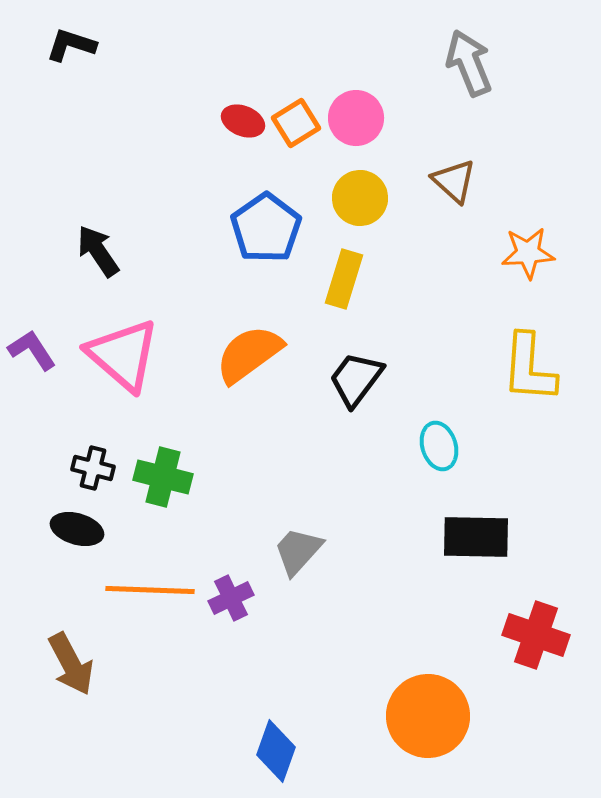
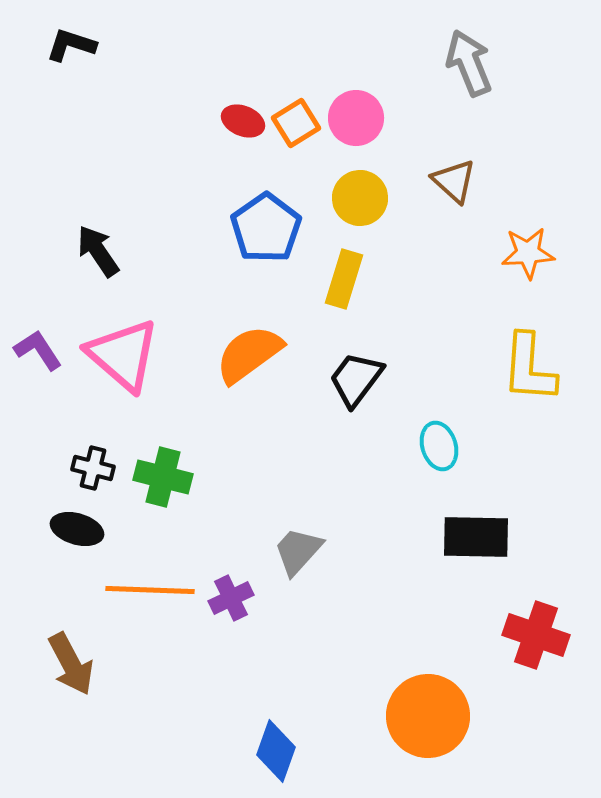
purple L-shape: moved 6 px right
